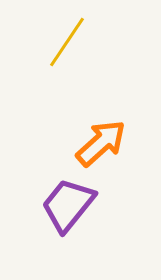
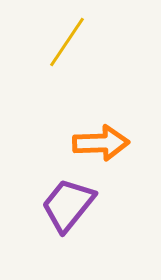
orange arrow: rotated 40 degrees clockwise
